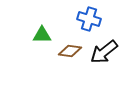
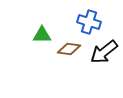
blue cross: moved 3 px down
brown diamond: moved 1 px left, 2 px up
